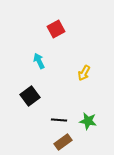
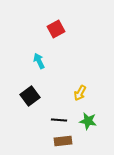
yellow arrow: moved 4 px left, 20 px down
brown rectangle: moved 1 px up; rotated 30 degrees clockwise
